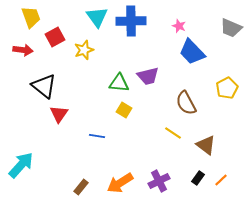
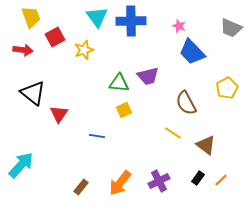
black triangle: moved 11 px left, 7 px down
yellow square: rotated 35 degrees clockwise
orange arrow: rotated 20 degrees counterclockwise
